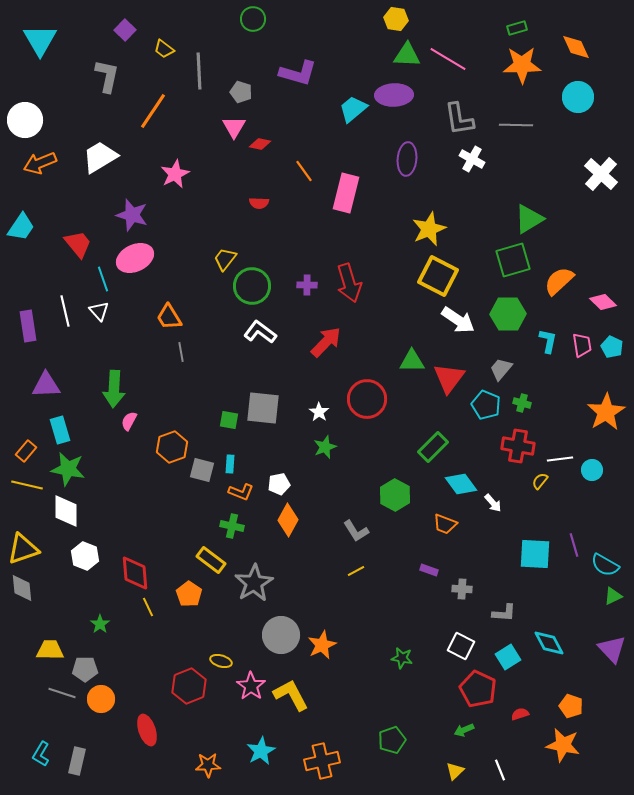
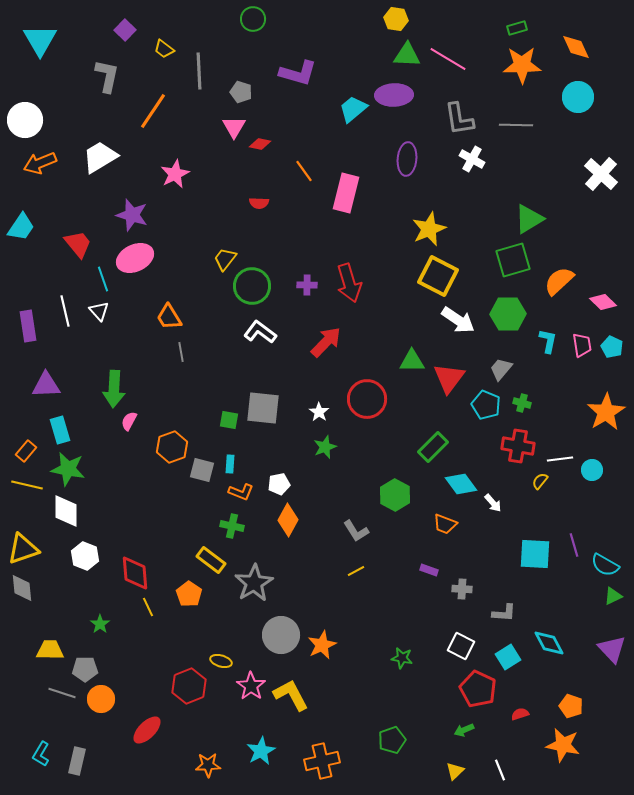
red ellipse at (147, 730): rotated 64 degrees clockwise
